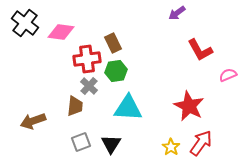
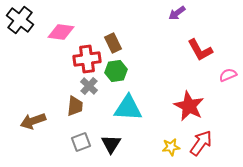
black cross: moved 5 px left, 3 px up
yellow star: rotated 30 degrees clockwise
